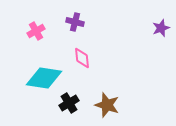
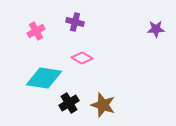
purple star: moved 5 px left, 1 px down; rotated 18 degrees clockwise
pink diamond: rotated 55 degrees counterclockwise
brown star: moved 4 px left
